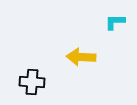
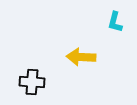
cyan L-shape: rotated 75 degrees counterclockwise
